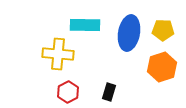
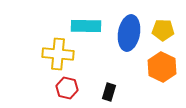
cyan rectangle: moved 1 px right, 1 px down
orange hexagon: rotated 16 degrees counterclockwise
red hexagon: moved 1 px left, 4 px up; rotated 20 degrees counterclockwise
